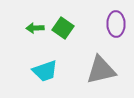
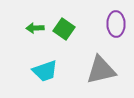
green square: moved 1 px right, 1 px down
